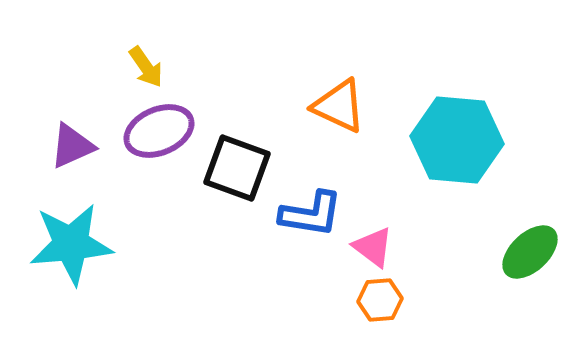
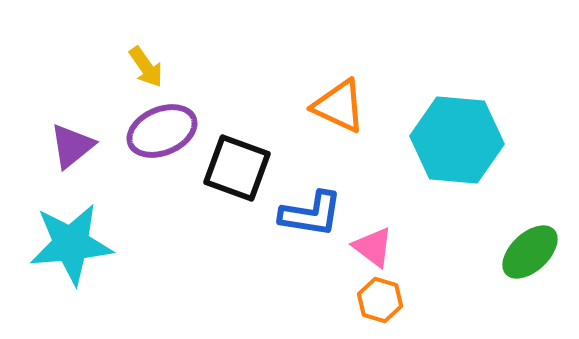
purple ellipse: moved 3 px right
purple triangle: rotated 15 degrees counterclockwise
orange hexagon: rotated 21 degrees clockwise
